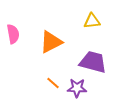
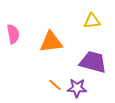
orange triangle: rotated 20 degrees clockwise
orange line: moved 2 px right, 2 px down
